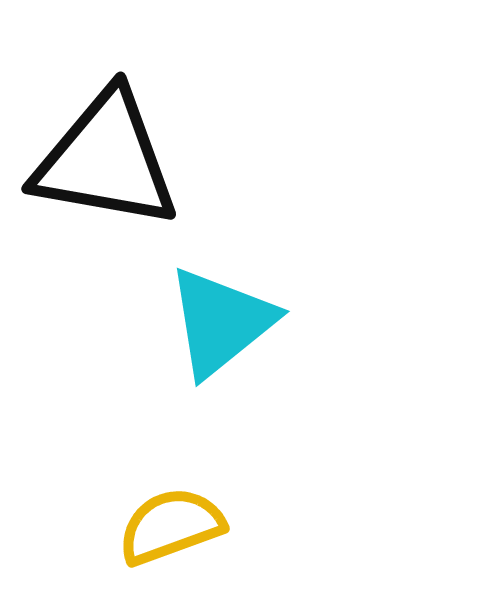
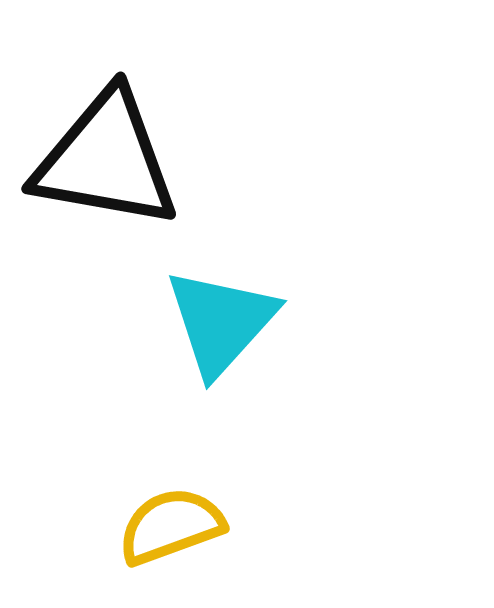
cyan triangle: rotated 9 degrees counterclockwise
